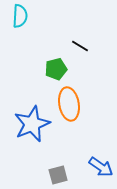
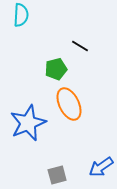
cyan semicircle: moved 1 px right, 1 px up
orange ellipse: rotated 16 degrees counterclockwise
blue star: moved 4 px left, 1 px up
blue arrow: rotated 110 degrees clockwise
gray square: moved 1 px left
